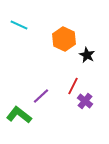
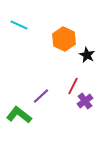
purple cross: rotated 14 degrees clockwise
